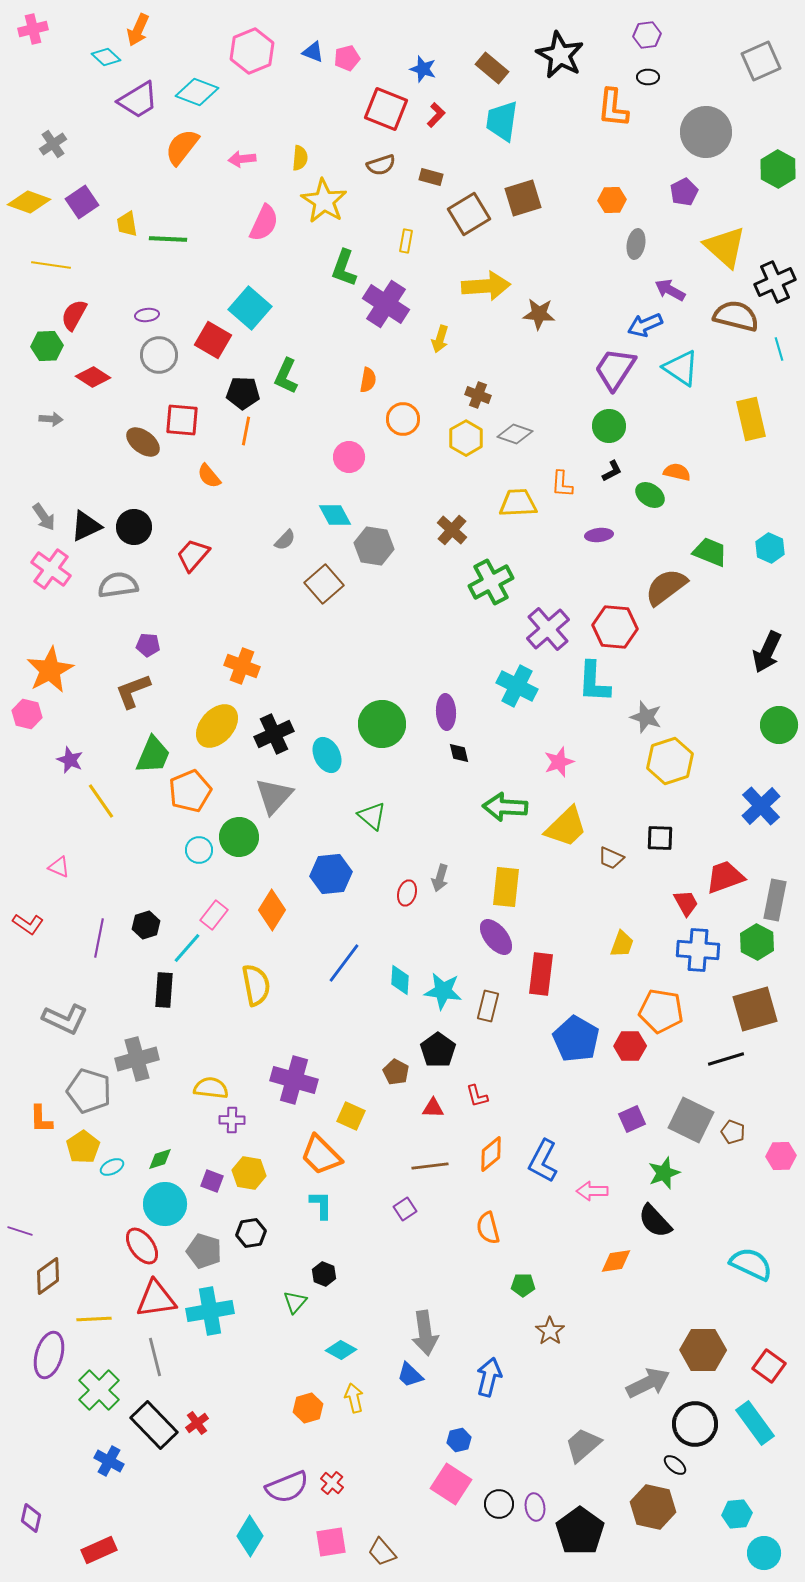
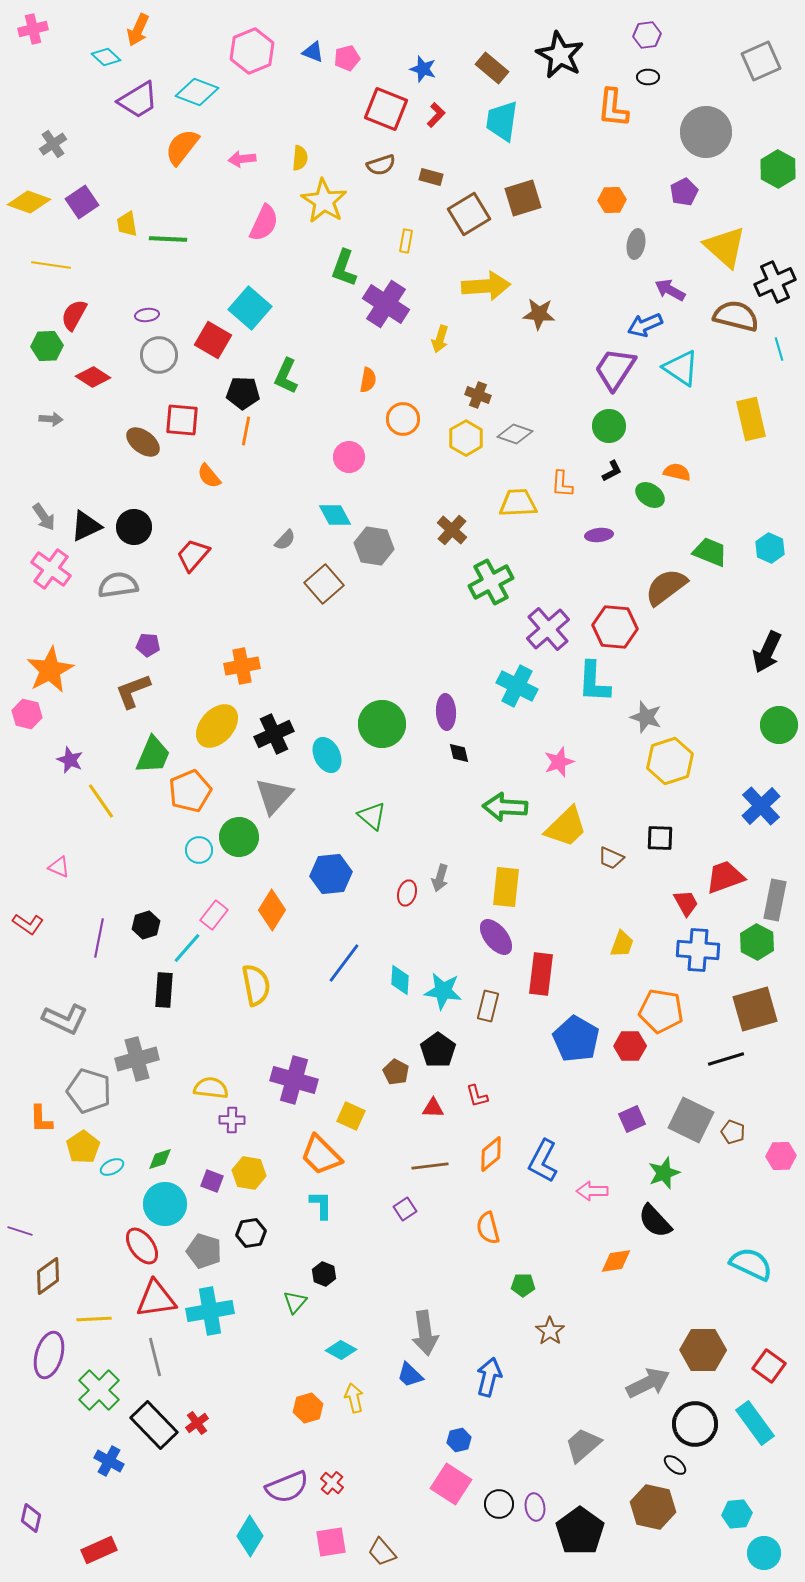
orange cross at (242, 666): rotated 32 degrees counterclockwise
